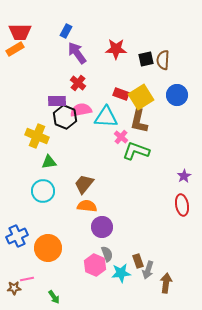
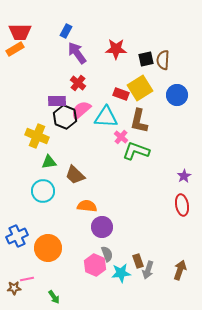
yellow square: moved 1 px left, 9 px up
pink semicircle: rotated 30 degrees counterclockwise
brown trapezoid: moved 9 px left, 9 px up; rotated 85 degrees counterclockwise
brown arrow: moved 14 px right, 13 px up; rotated 12 degrees clockwise
